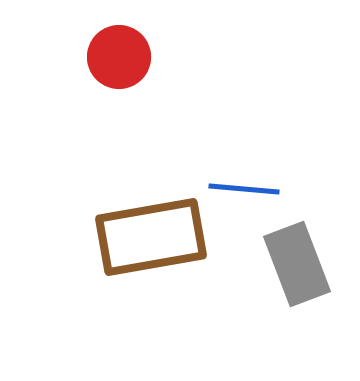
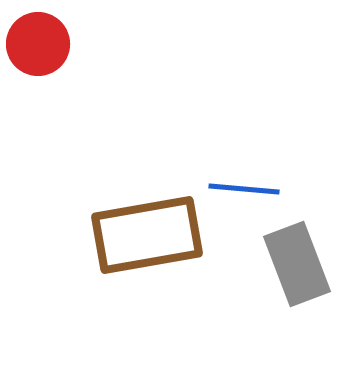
red circle: moved 81 px left, 13 px up
brown rectangle: moved 4 px left, 2 px up
